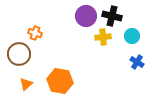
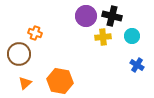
blue cross: moved 3 px down
orange triangle: moved 1 px left, 1 px up
